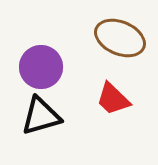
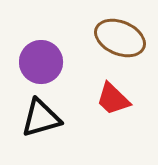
purple circle: moved 5 px up
black triangle: moved 2 px down
